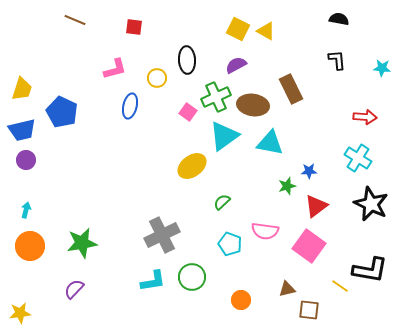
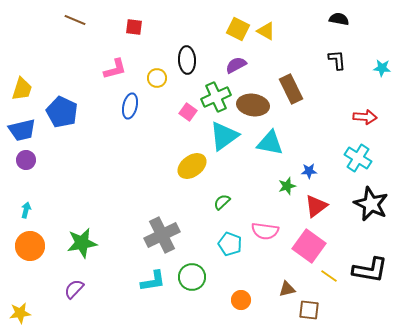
yellow line at (340, 286): moved 11 px left, 10 px up
